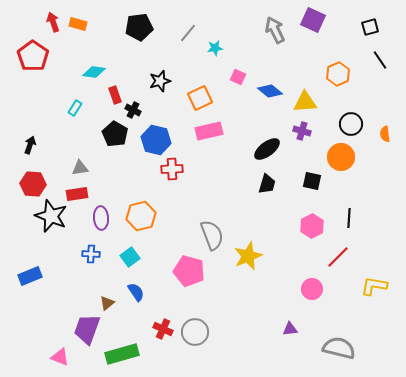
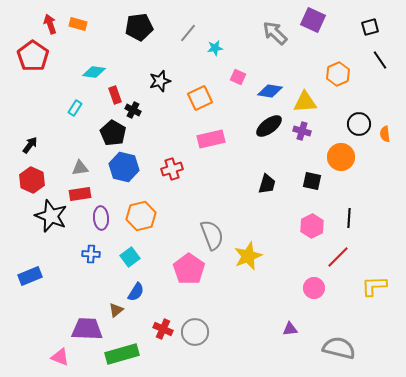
red arrow at (53, 22): moved 3 px left, 2 px down
gray arrow at (275, 30): moved 3 px down; rotated 20 degrees counterclockwise
blue diamond at (270, 91): rotated 30 degrees counterclockwise
black circle at (351, 124): moved 8 px right
pink rectangle at (209, 131): moved 2 px right, 8 px down
black pentagon at (115, 134): moved 2 px left, 1 px up
blue hexagon at (156, 140): moved 32 px left, 27 px down
black arrow at (30, 145): rotated 18 degrees clockwise
black ellipse at (267, 149): moved 2 px right, 23 px up
red cross at (172, 169): rotated 15 degrees counterclockwise
red hexagon at (33, 184): moved 1 px left, 4 px up; rotated 20 degrees clockwise
red rectangle at (77, 194): moved 3 px right
pink pentagon at (189, 271): moved 2 px up; rotated 20 degrees clockwise
yellow L-shape at (374, 286): rotated 12 degrees counterclockwise
pink circle at (312, 289): moved 2 px right, 1 px up
blue semicircle at (136, 292): rotated 66 degrees clockwise
brown triangle at (107, 303): moved 9 px right, 7 px down
purple trapezoid at (87, 329): rotated 72 degrees clockwise
